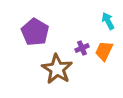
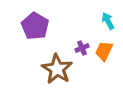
purple pentagon: moved 6 px up
